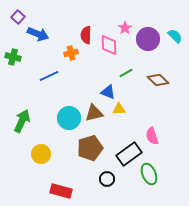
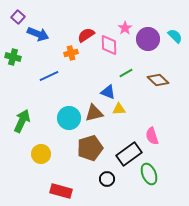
red semicircle: rotated 54 degrees clockwise
